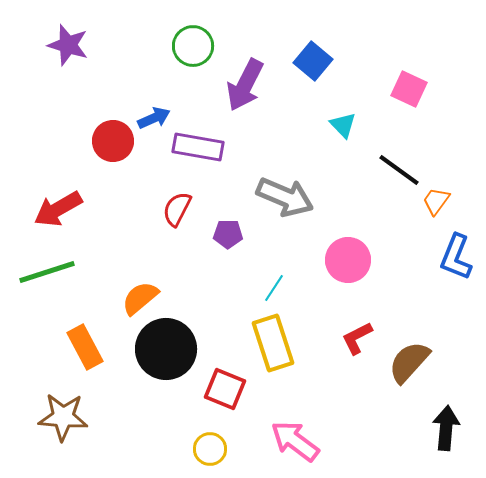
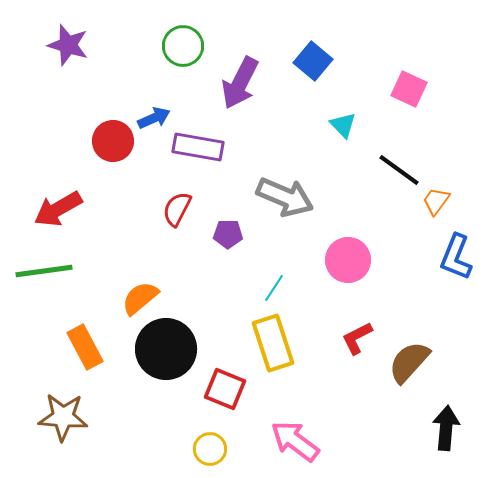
green circle: moved 10 px left
purple arrow: moved 5 px left, 2 px up
green line: moved 3 px left, 1 px up; rotated 10 degrees clockwise
